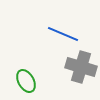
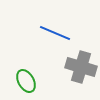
blue line: moved 8 px left, 1 px up
